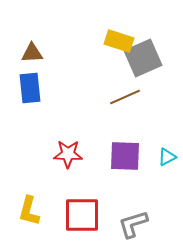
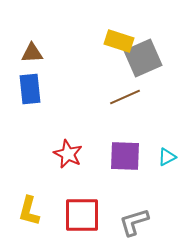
blue rectangle: moved 1 px down
red star: rotated 24 degrees clockwise
gray L-shape: moved 1 px right, 2 px up
